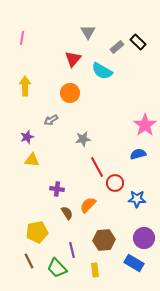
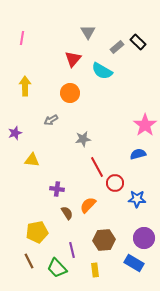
purple star: moved 12 px left, 4 px up
